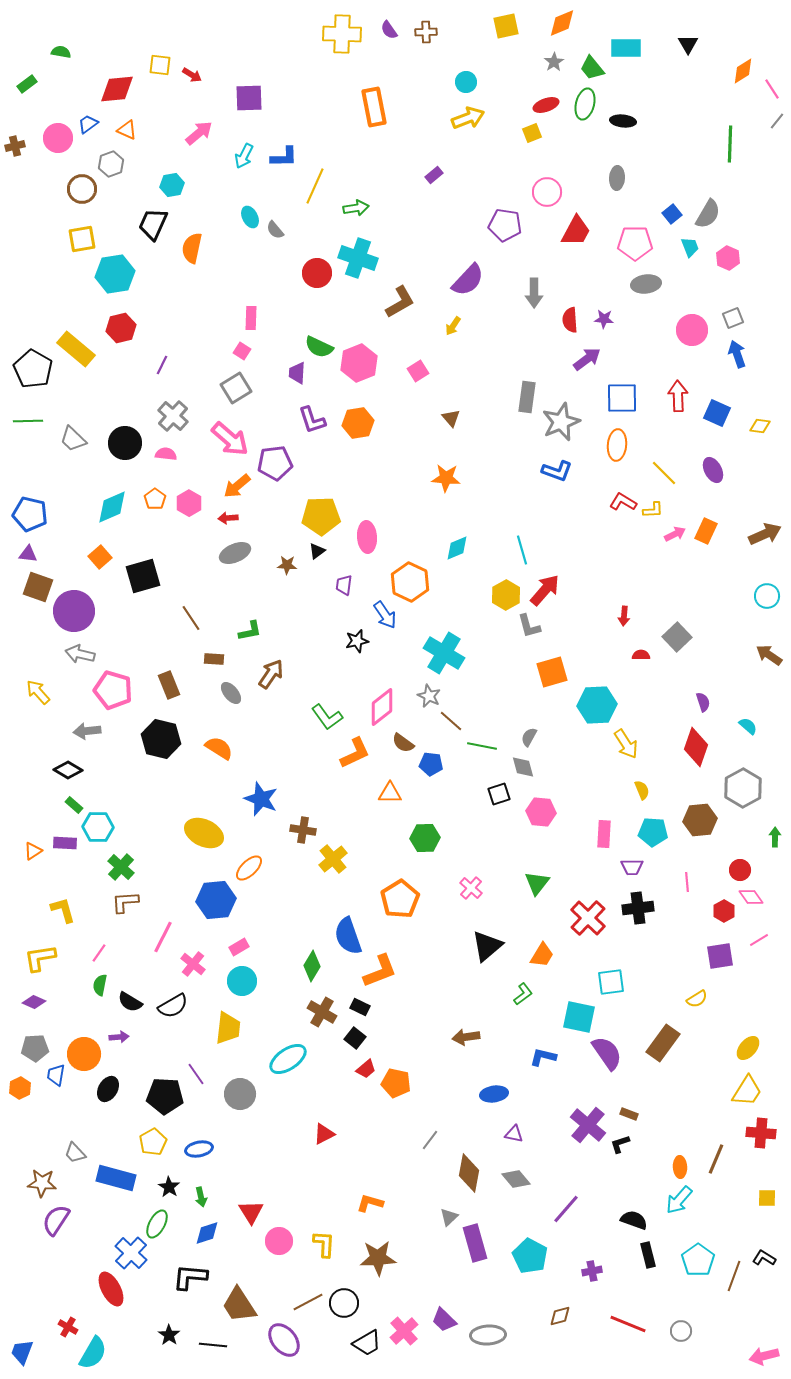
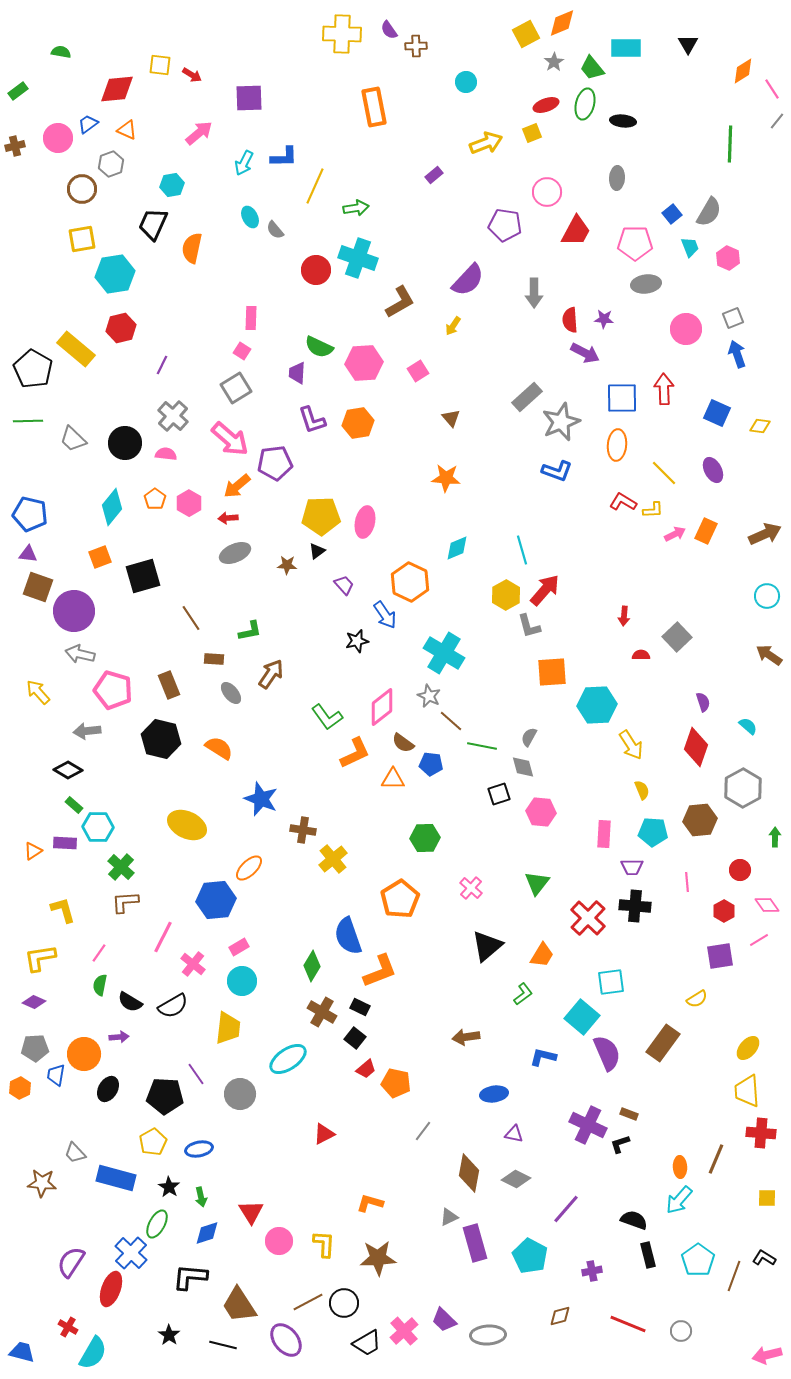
yellow square at (506, 26): moved 20 px right, 8 px down; rotated 16 degrees counterclockwise
brown cross at (426, 32): moved 10 px left, 14 px down
green rectangle at (27, 84): moved 9 px left, 7 px down
yellow arrow at (468, 118): moved 18 px right, 25 px down
cyan arrow at (244, 156): moved 7 px down
gray semicircle at (708, 214): moved 1 px right, 2 px up
red circle at (317, 273): moved 1 px left, 3 px up
pink circle at (692, 330): moved 6 px left, 1 px up
purple arrow at (587, 359): moved 2 px left, 6 px up; rotated 64 degrees clockwise
pink hexagon at (359, 363): moved 5 px right; rotated 18 degrees clockwise
red arrow at (678, 396): moved 14 px left, 7 px up
gray rectangle at (527, 397): rotated 40 degrees clockwise
cyan diamond at (112, 507): rotated 27 degrees counterclockwise
pink ellipse at (367, 537): moved 2 px left, 15 px up; rotated 16 degrees clockwise
orange square at (100, 557): rotated 20 degrees clockwise
purple trapezoid at (344, 585): rotated 130 degrees clockwise
orange square at (552, 672): rotated 12 degrees clockwise
yellow arrow at (626, 744): moved 5 px right, 1 px down
orange triangle at (390, 793): moved 3 px right, 14 px up
yellow ellipse at (204, 833): moved 17 px left, 8 px up
pink diamond at (751, 897): moved 16 px right, 8 px down
black cross at (638, 908): moved 3 px left, 2 px up; rotated 12 degrees clockwise
cyan square at (579, 1017): moved 3 px right; rotated 28 degrees clockwise
purple semicircle at (607, 1053): rotated 12 degrees clockwise
yellow trapezoid at (747, 1091): rotated 144 degrees clockwise
purple cross at (588, 1125): rotated 15 degrees counterclockwise
gray line at (430, 1140): moved 7 px left, 9 px up
gray diamond at (516, 1179): rotated 24 degrees counterclockwise
gray triangle at (449, 1217): rotated 18 degrees clockwise
purple semicircle at (56, 1220): moved 15 px right, 42 px down
red ellipse at (111, 1289): rotated 48 degrees clockwise
purple ellipse at (284, 1340): moved 2 px right
black line at (213, 1345): moved 10 px right; rotated 8 degrees clockwise
blue trapezoid at (22, 1352): rotated 84 degrees clockwise
pink arrow at (764, 1356): moved 3 px right, 1 px up
